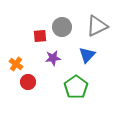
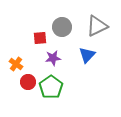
red square: moved 2 px down
green pentagon: moved 25 px left
